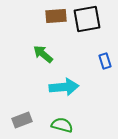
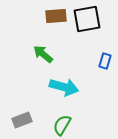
blue rectangle: rotated 35 degrees clockwise
cyan arrow: rotated 20 degrees clockwise
green semicircle: rotated 75 degrees counterclockwise
